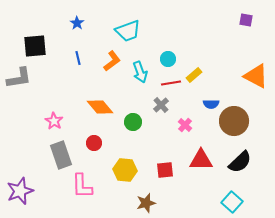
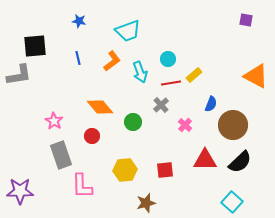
blue star: moved 2 px right, 2 px up; rotated 24 degrees counterclockwise
gray L-shape: moved 3 px up
blue semicircle: rotated 70 degrees counterclockwise
brown circle: moved 1 px left, 4 px down
red circle: moved 2 px left, 7 px up
red triangle: moved 4 px right
yellow hexagon: rotated 10 degrees counterclockwise
purple star: rotated 20 degrees clockwise
